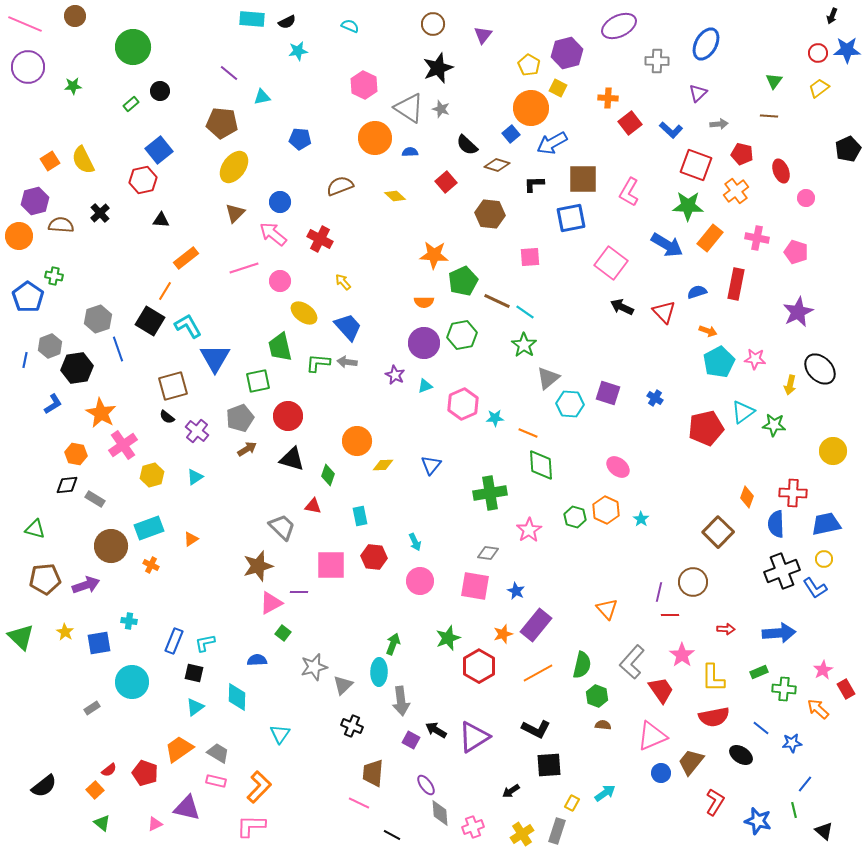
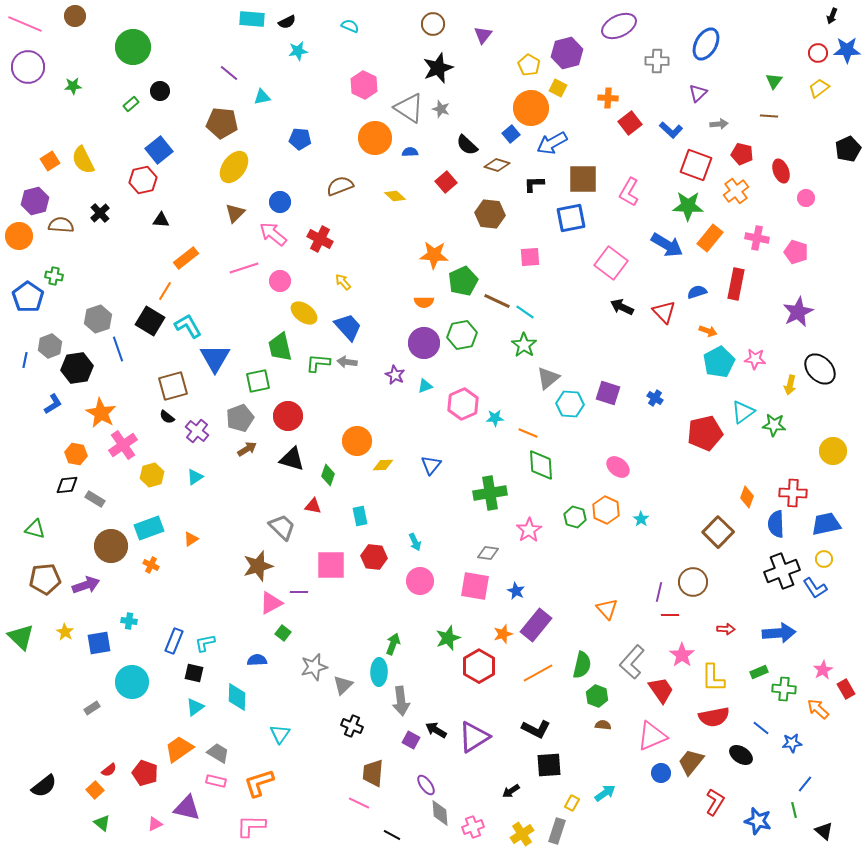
red pentagon at (706, 428): moved 1 px left, 5 px down
orange L-shape at (259, 787): moved 4 px up; rotated 152 degrees counterclockwise
